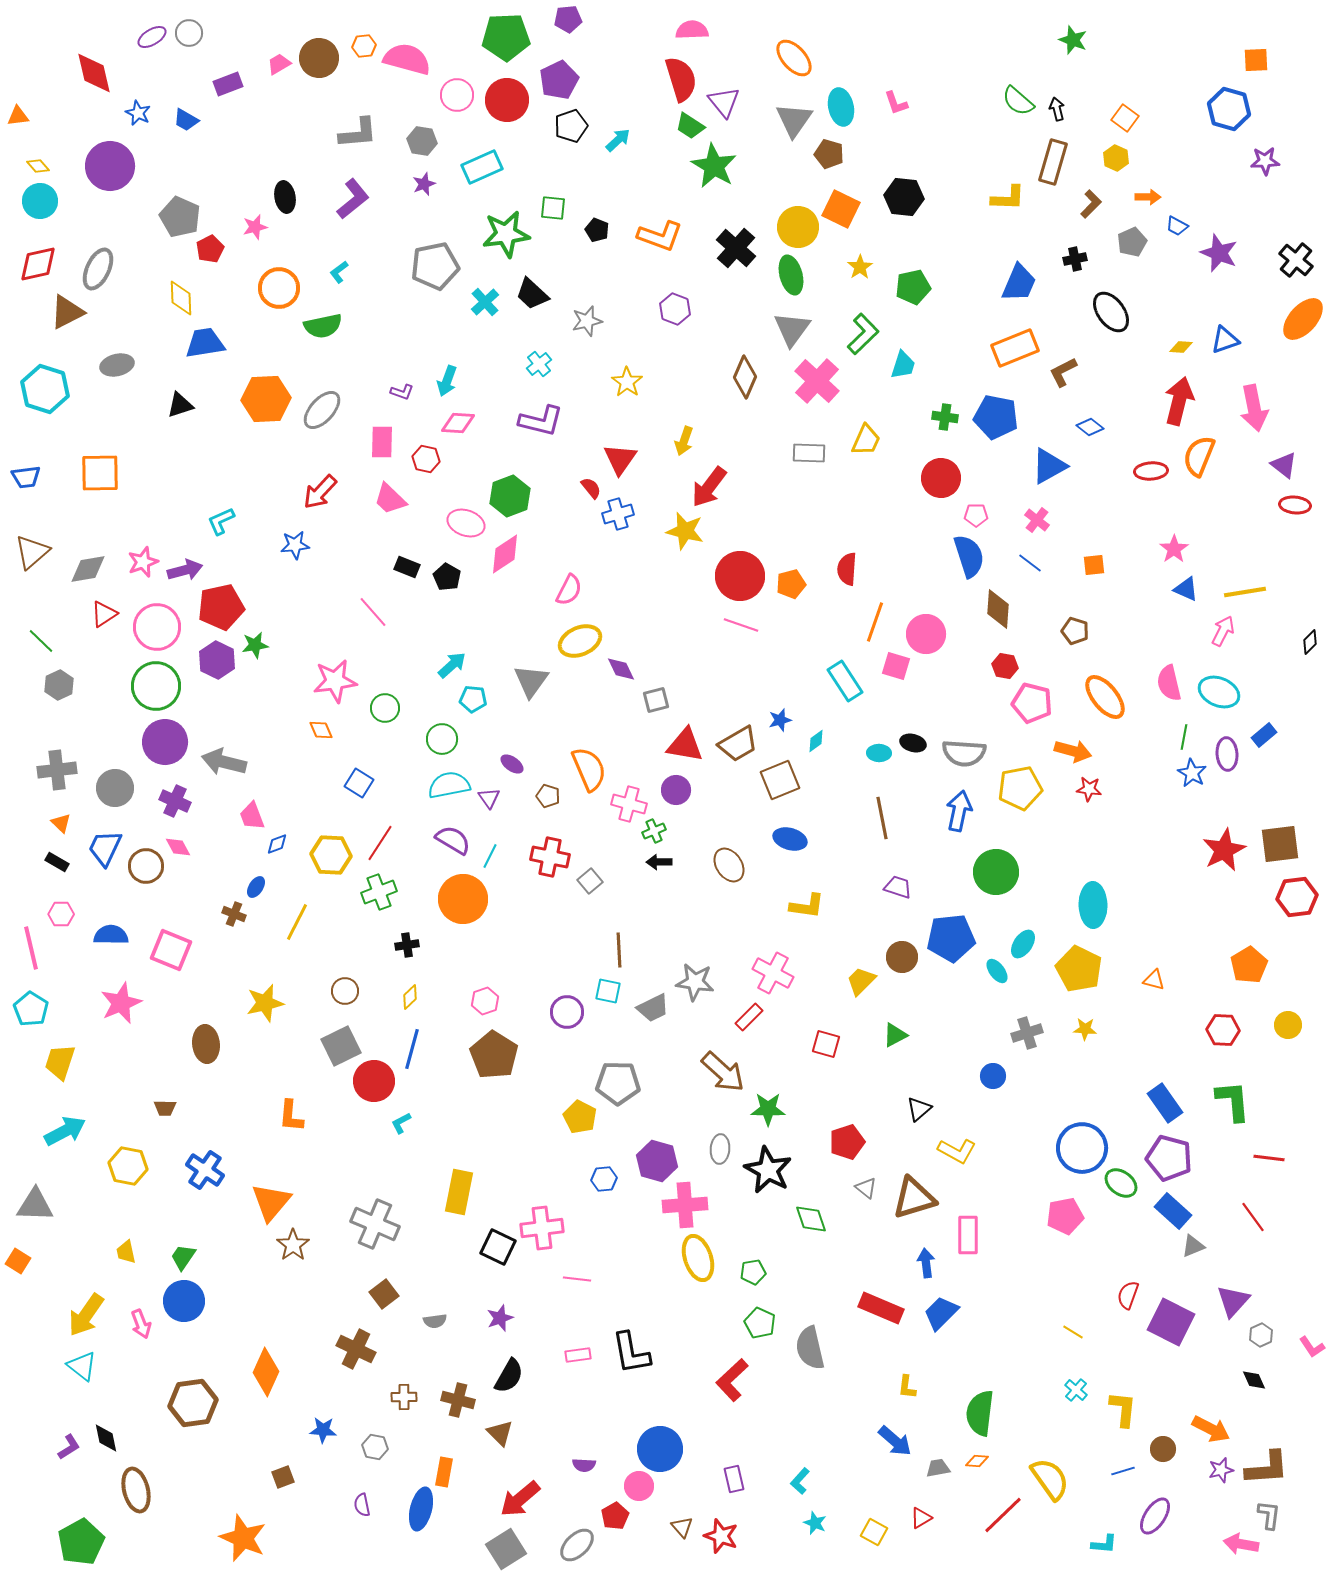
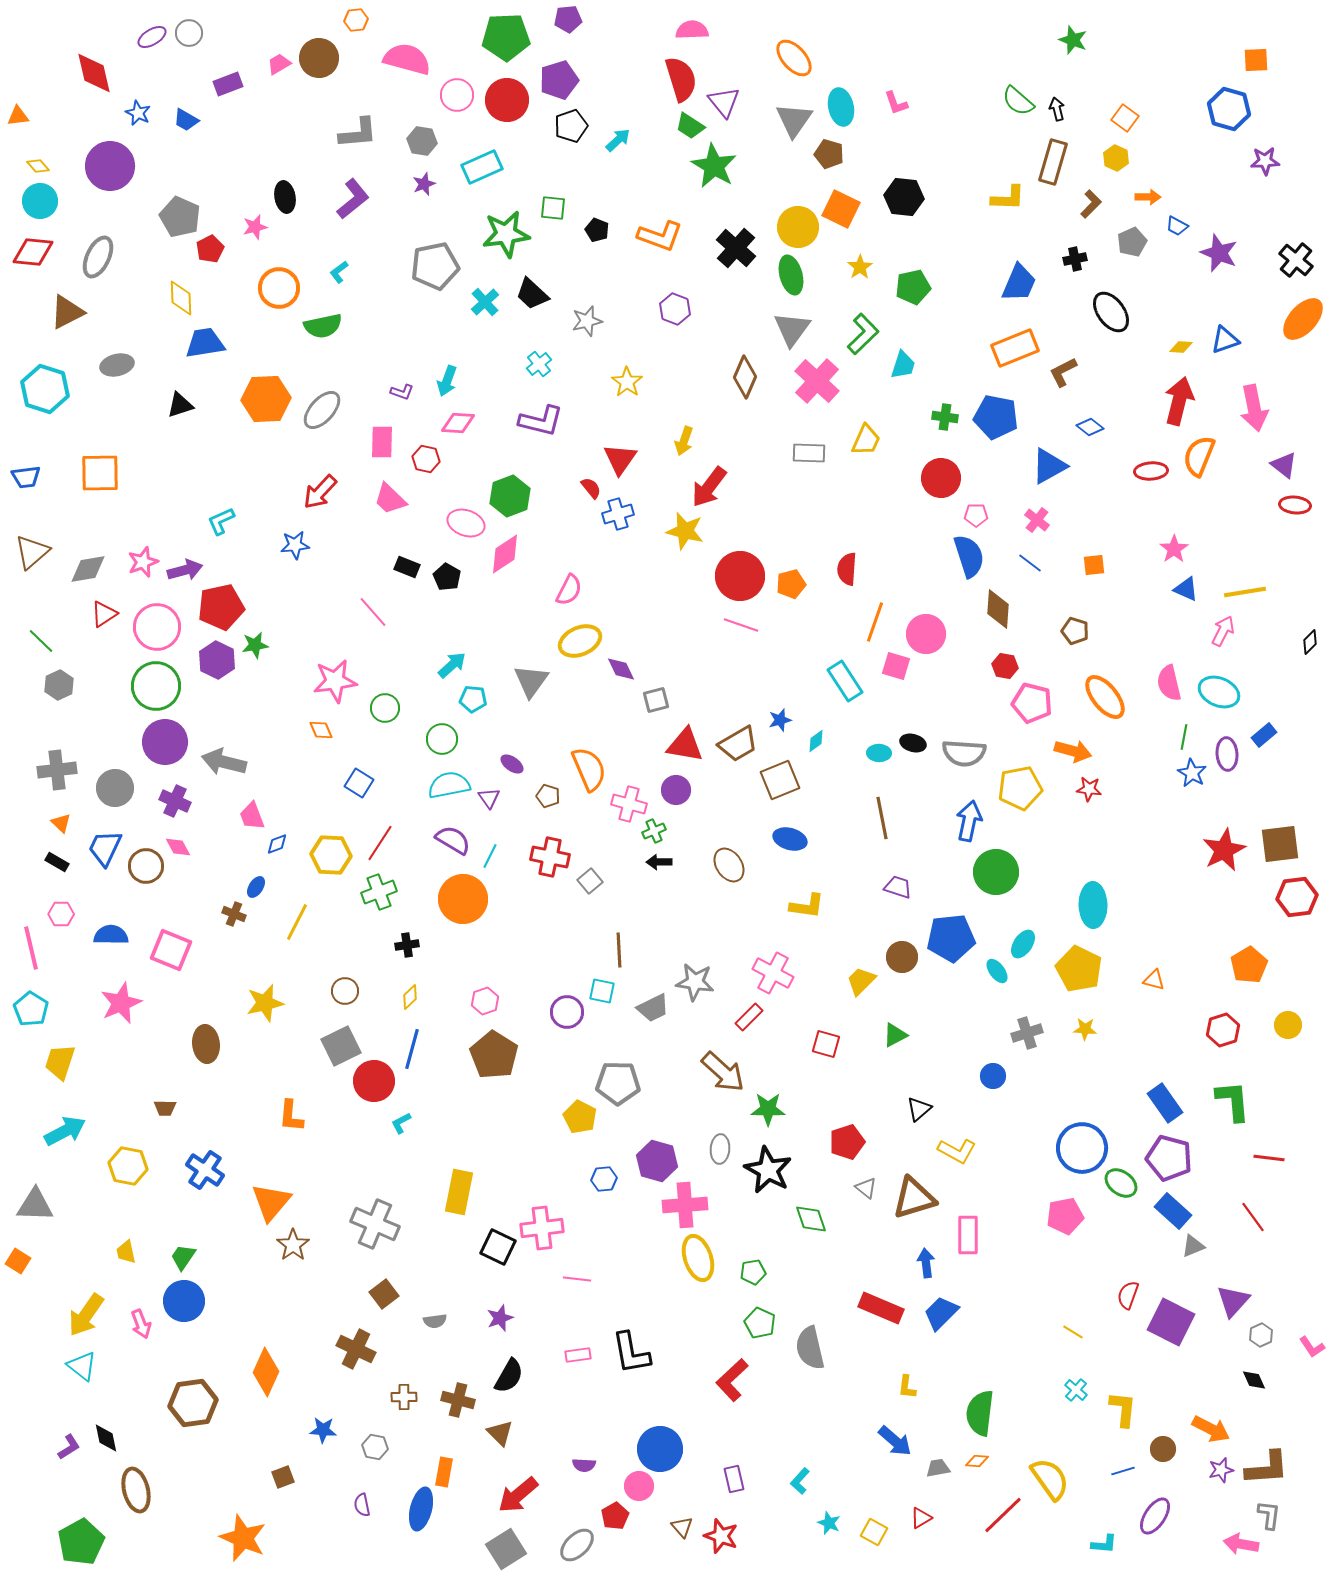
orange hexagon at (364, 46): moved 8 px left, 26 px up
purple pentagon at (559, 80): rotated 9 degrees clockwise
red diamond at (38, 264): moved 5 px left, 12 px up; rotated 18 degrees clockwise
gray ellipse at (98, 269): moved 12 px up
blue arrow at (959, 811): moved 10 px right, 10 px down
cyan square at (608, 991): moved 6 px left
red hexagon at (1223, 1030): rotated 20 degrees counterclockwise
red arrow at (520, 1499): moved 2 px left, 4 px up
cyan star at (815, 1523): moved 14 px right
